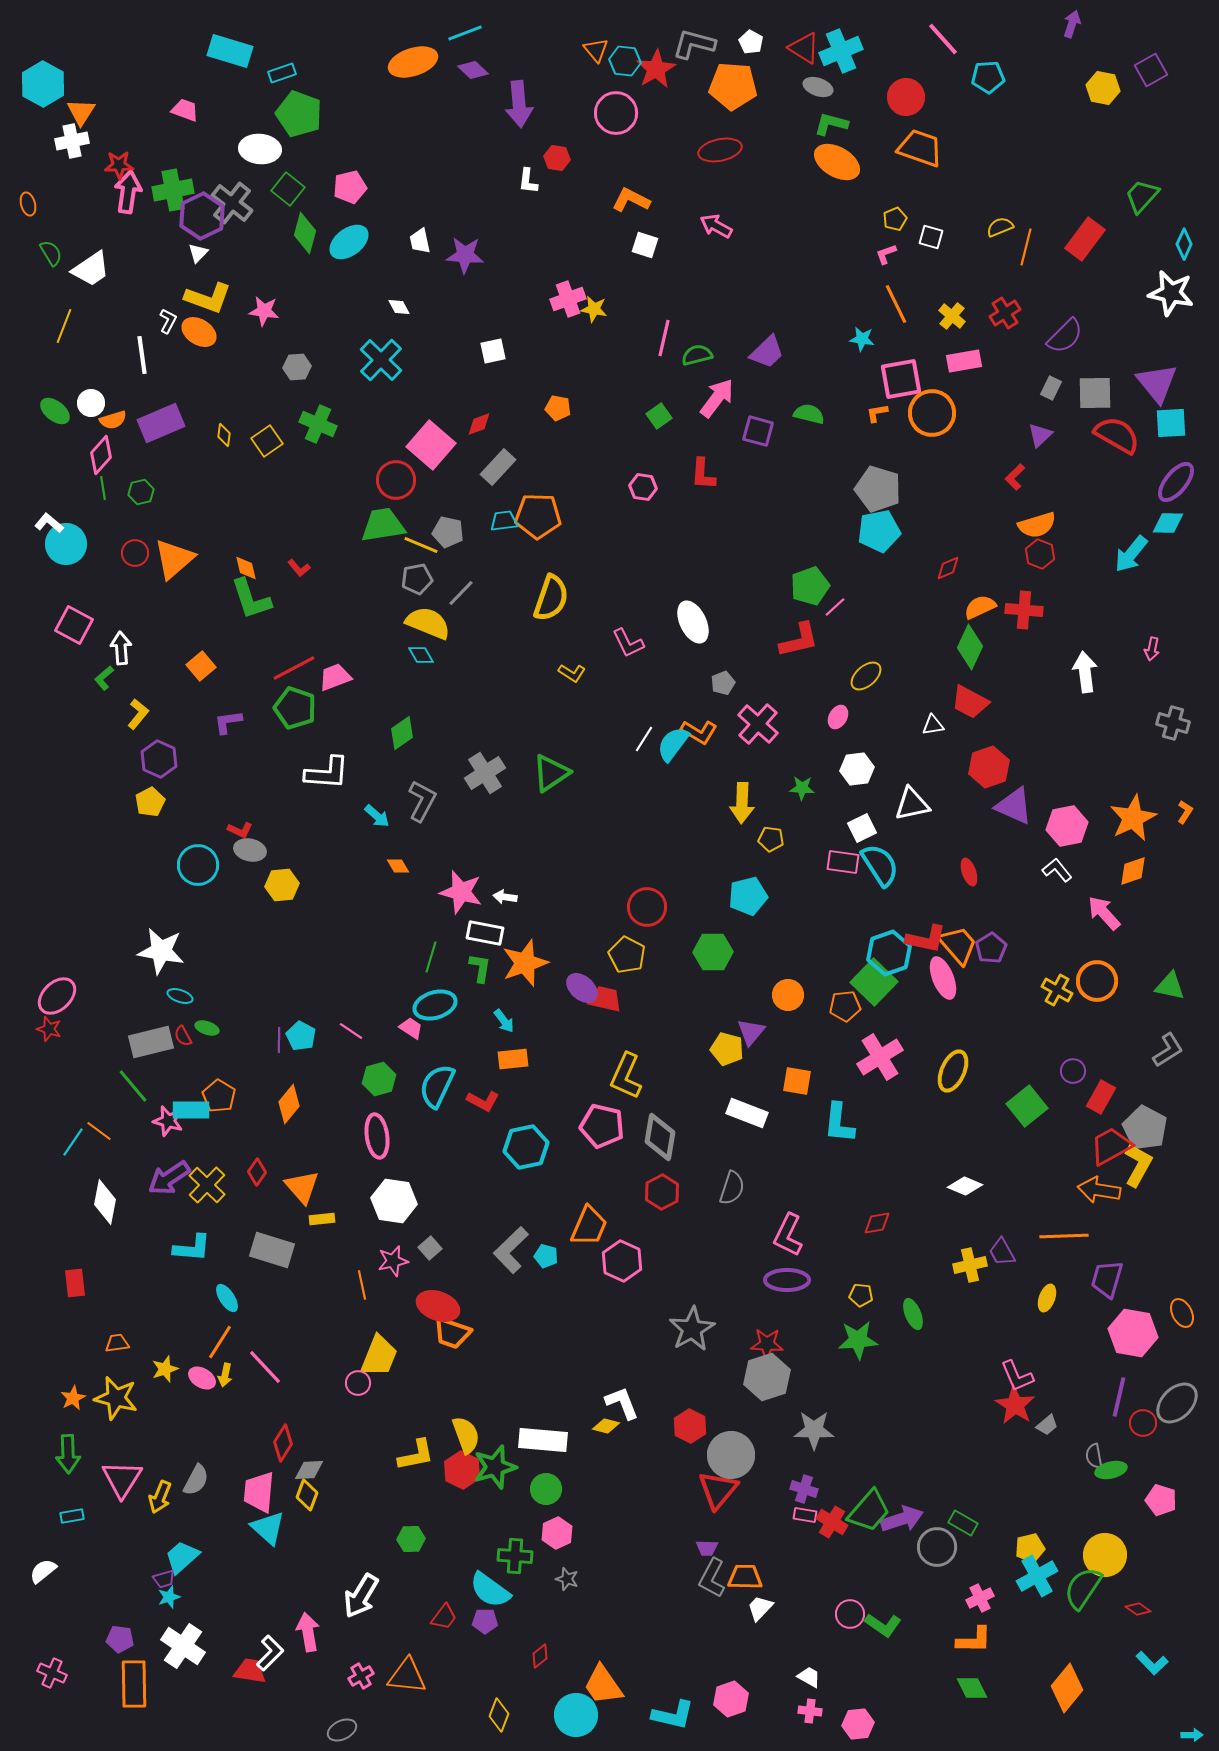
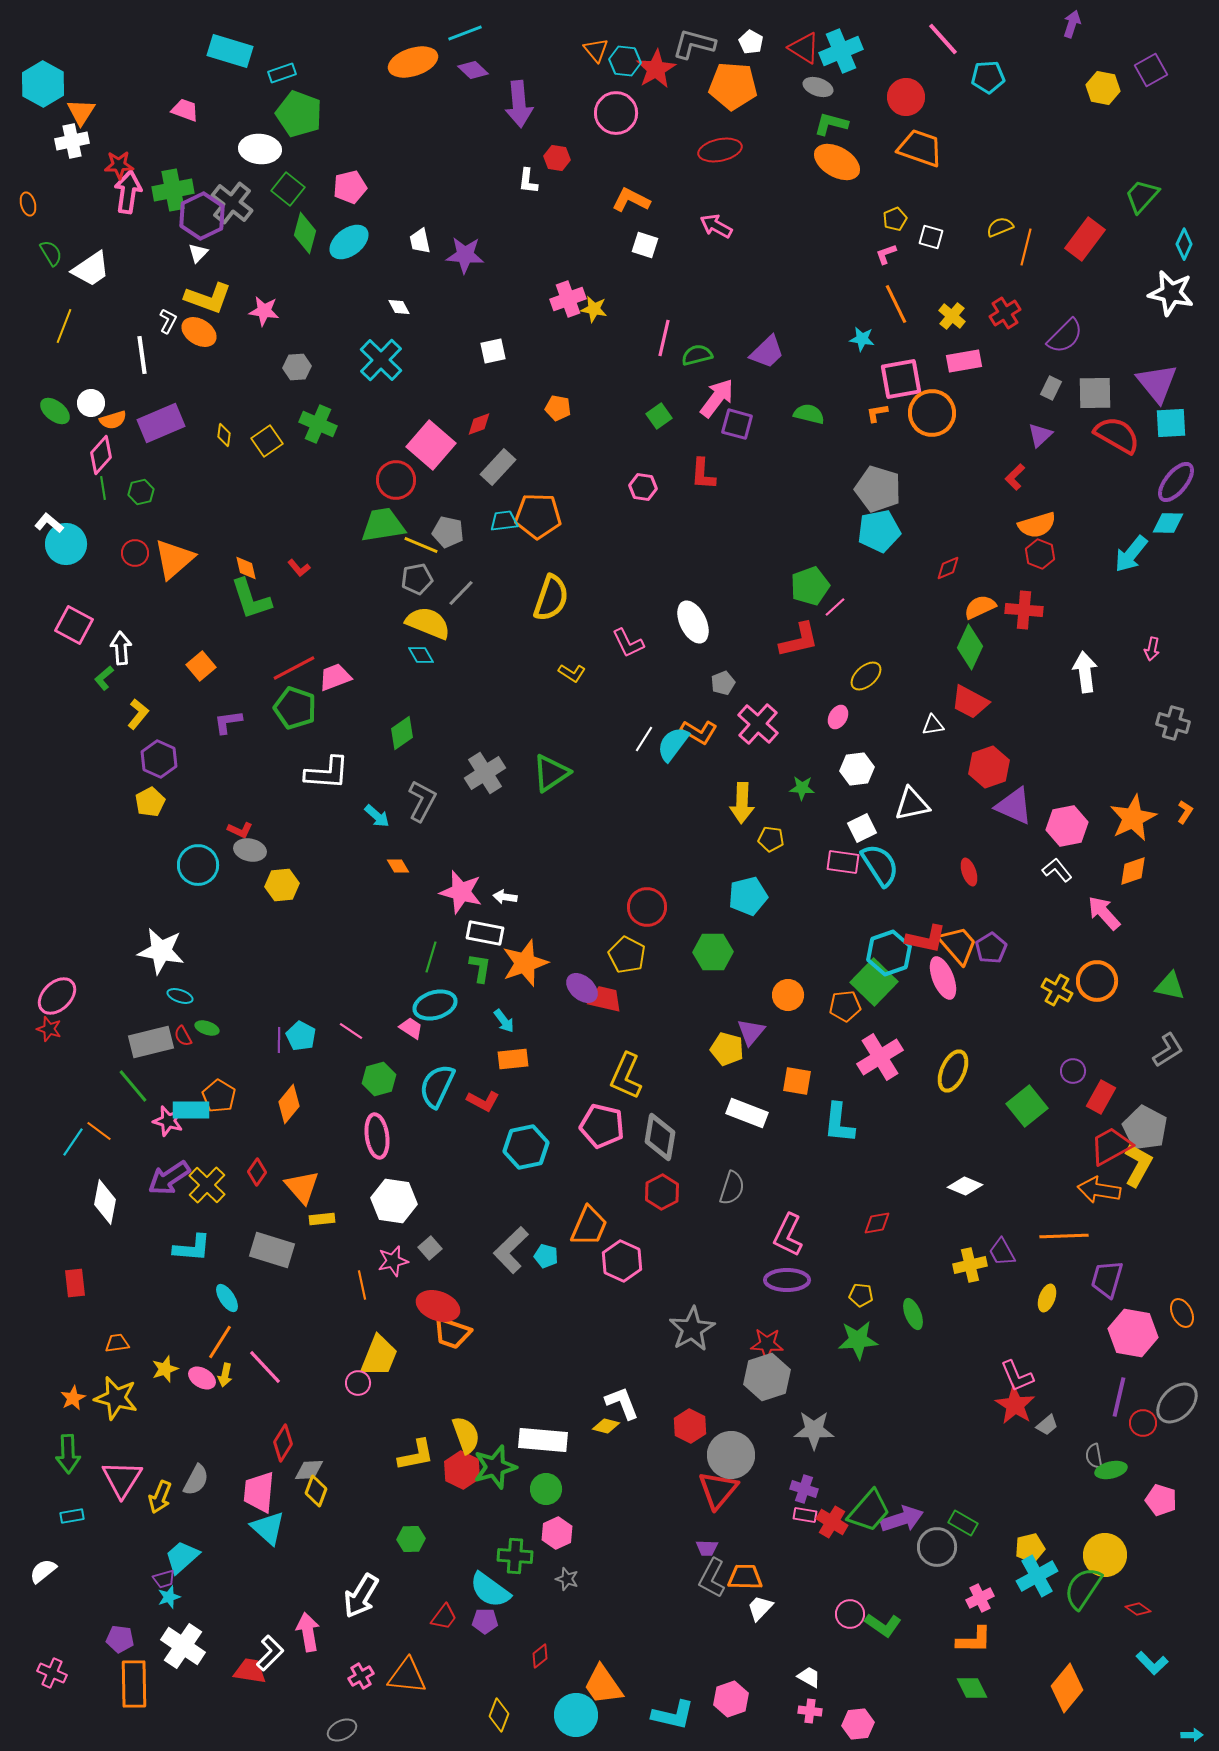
purple square at (758, 431): moved 21 px left, 7 px up
yellow diamond at (307, 1495): moved 9 px right, 4 px up
